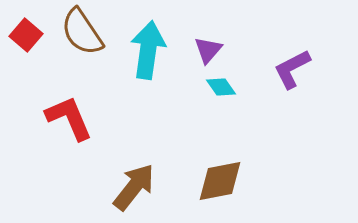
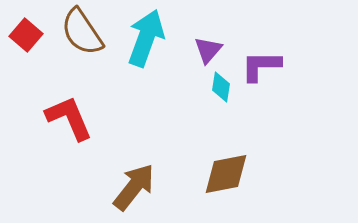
cyan arrow: moved 2 px left, 12 px up; rotated 12 degrees clockwise
purple L-shape: moved 31 px left, 3 px up; rotated 27 degrees clockwise
cyan diamond: rotated 44 degrees clockwise
brown diamond: moved 6 px right, 7 px up
